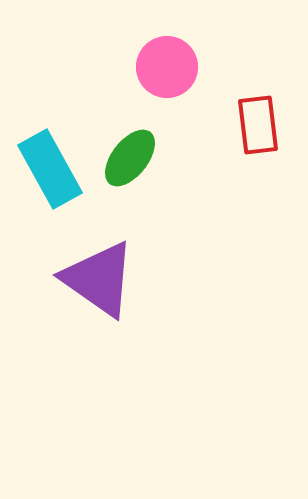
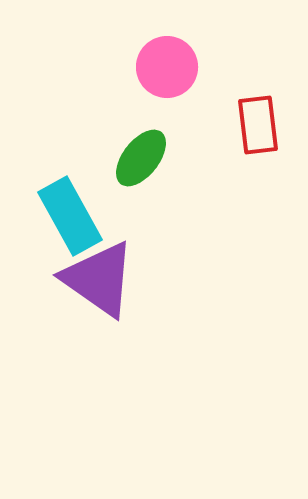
green ellipse: moved 11 px right
cyan rectangle: moved 20 px right, 47 px down
